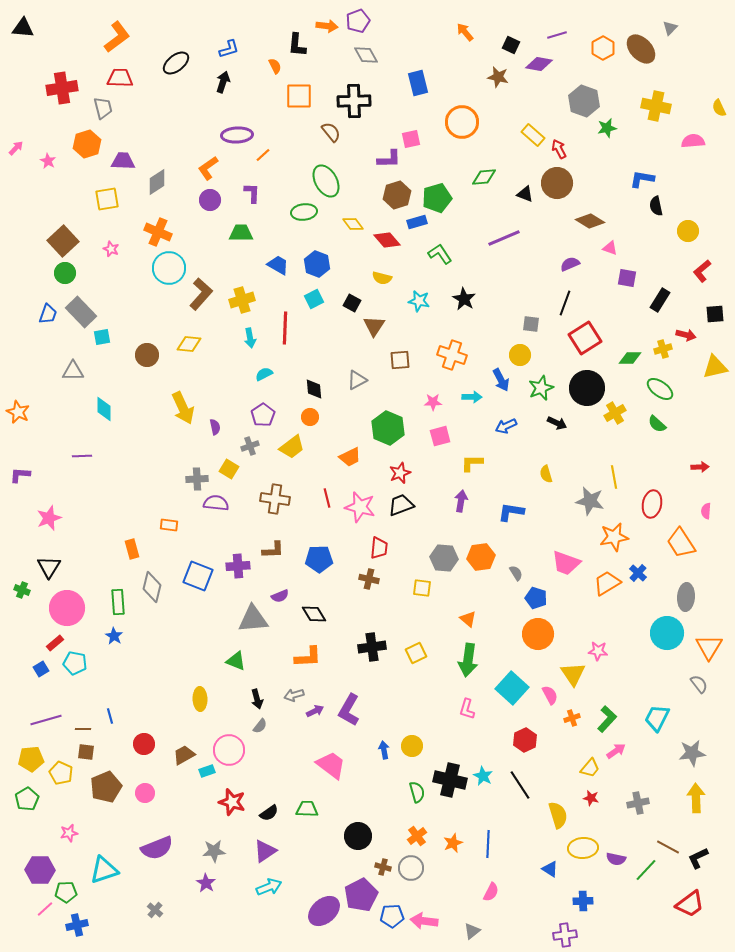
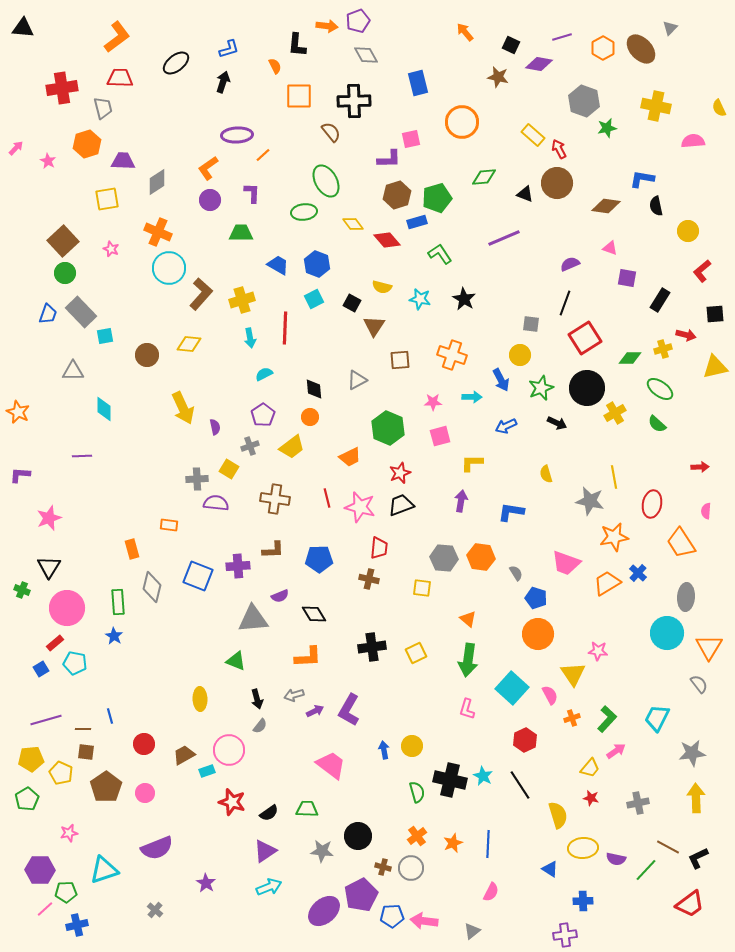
purple line at (557, 35): moved 5 px right, 2 px down
brown diamond at (590, 221): moved 16 px right, 15 px up; rotated 24 degrees counterclockwise
yellow semicircle at (382, 278): moved 9 px down
cyan star at (419, 301): moved 1 px right, 2 px up
cyan square at (102, 337): moved 3 px right, 1 px up
orange hexagon at (481, 557): rotated 16 degrees clockwise
brown pentagon at (106, 787): rotated 12 degrees counterclockwise
gray star at (214, 851): moved 108 px right; rotated 10 degrees clockwise
